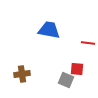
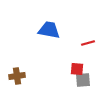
red line: rotated 24 degrees counterclockwise
brown cross: moved 5 px left, 2 px down
gray square: moved 17 px right; rotated 28 degrees counterclockwise
